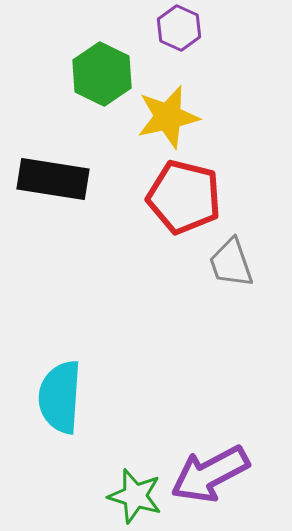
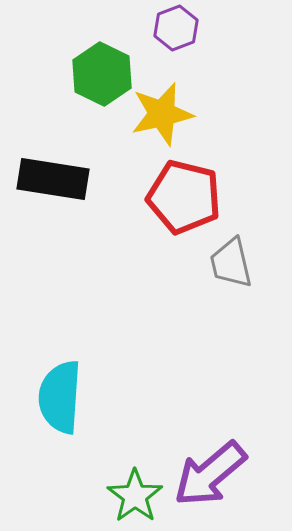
purple hexagon: moved 3 px left; rotated 15 degrees clockwise
yellow star: moved 6 px left, 3 px up
gray trapezoid: rotated 6 degrees clockwise
purple arrow: rotated 12 degrees counterclockwise
green star: rotated 20 degrees clockwise
